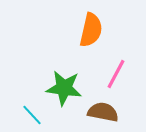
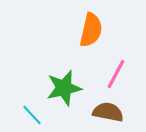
green star: rotated 21 degrees counterclockwise
brown semicircle: moved 5 px right
